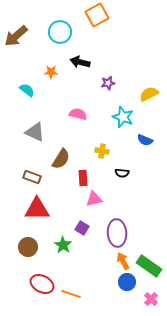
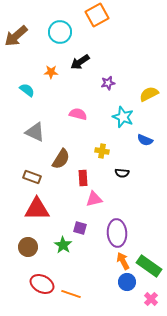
black arrow: rotated 48 degrees counterclockwise
purple square: moved 2 px left; rotated 16 degrees counterclockwise
